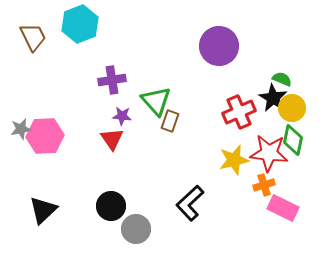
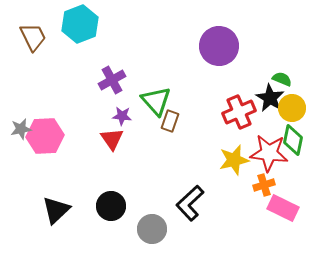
purple cross: rotated 20 degrees counterclockwise
black star: moved 3 px left
black triangle: moved 13 px right
gray circle: moved 16 px right
